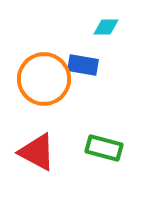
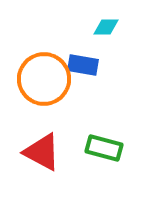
red triangle: moved 5 px right
